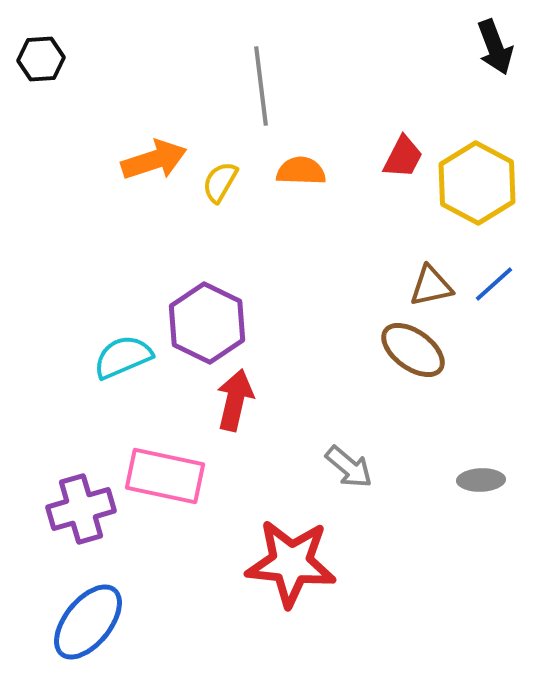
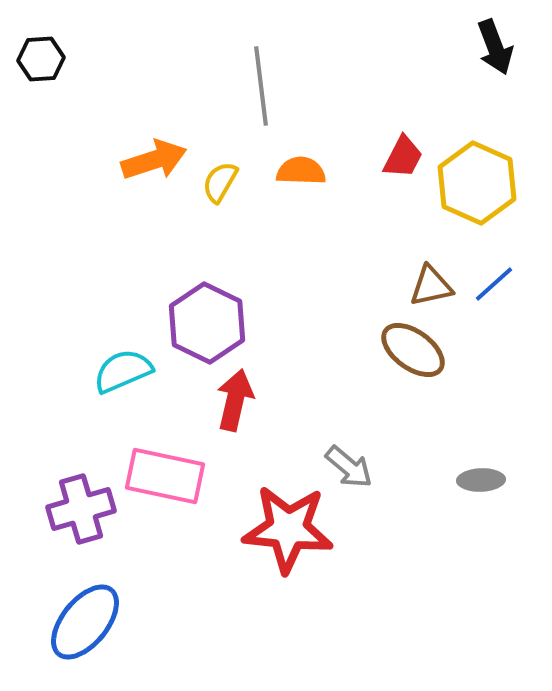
yellow hexagon: rotated 4 degrees counterclockwise
cyan semicircle: moved 14 px down
red star: moved 3 px left, 34 px up
blue ellipse: moved 3 px left
